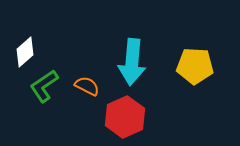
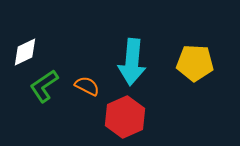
white diamond: rotated 16 degrees clockwise
yellow pentagon: moved 3 px up
